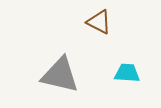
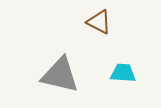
cyan trapezoid: moved 4 px left
